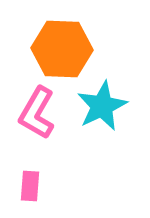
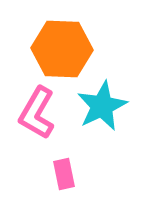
pink rectangle: moved 34 px right, 12 px up; rotated 16 degrees counterclockwise
